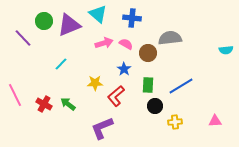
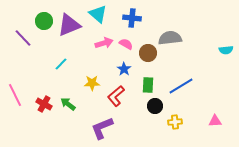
yellow star: moved 3 px left
